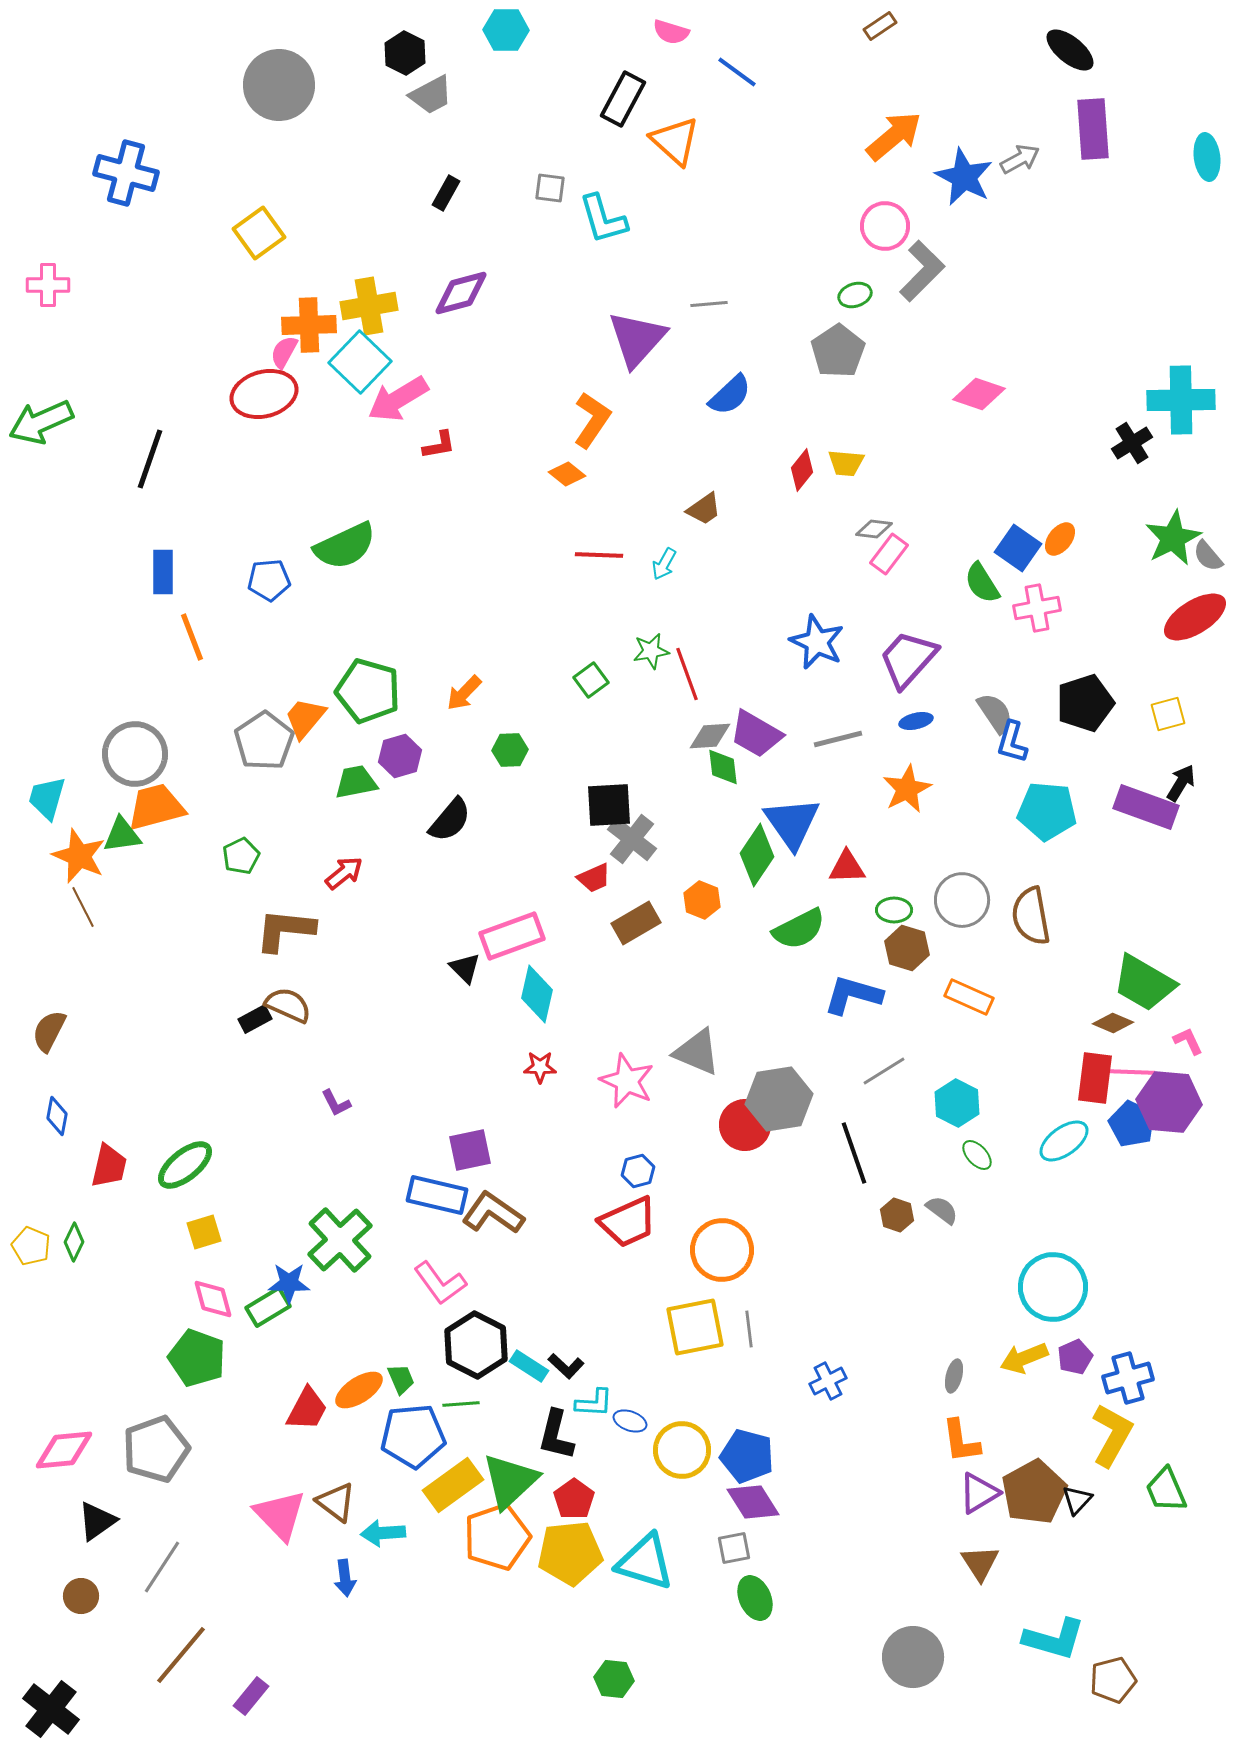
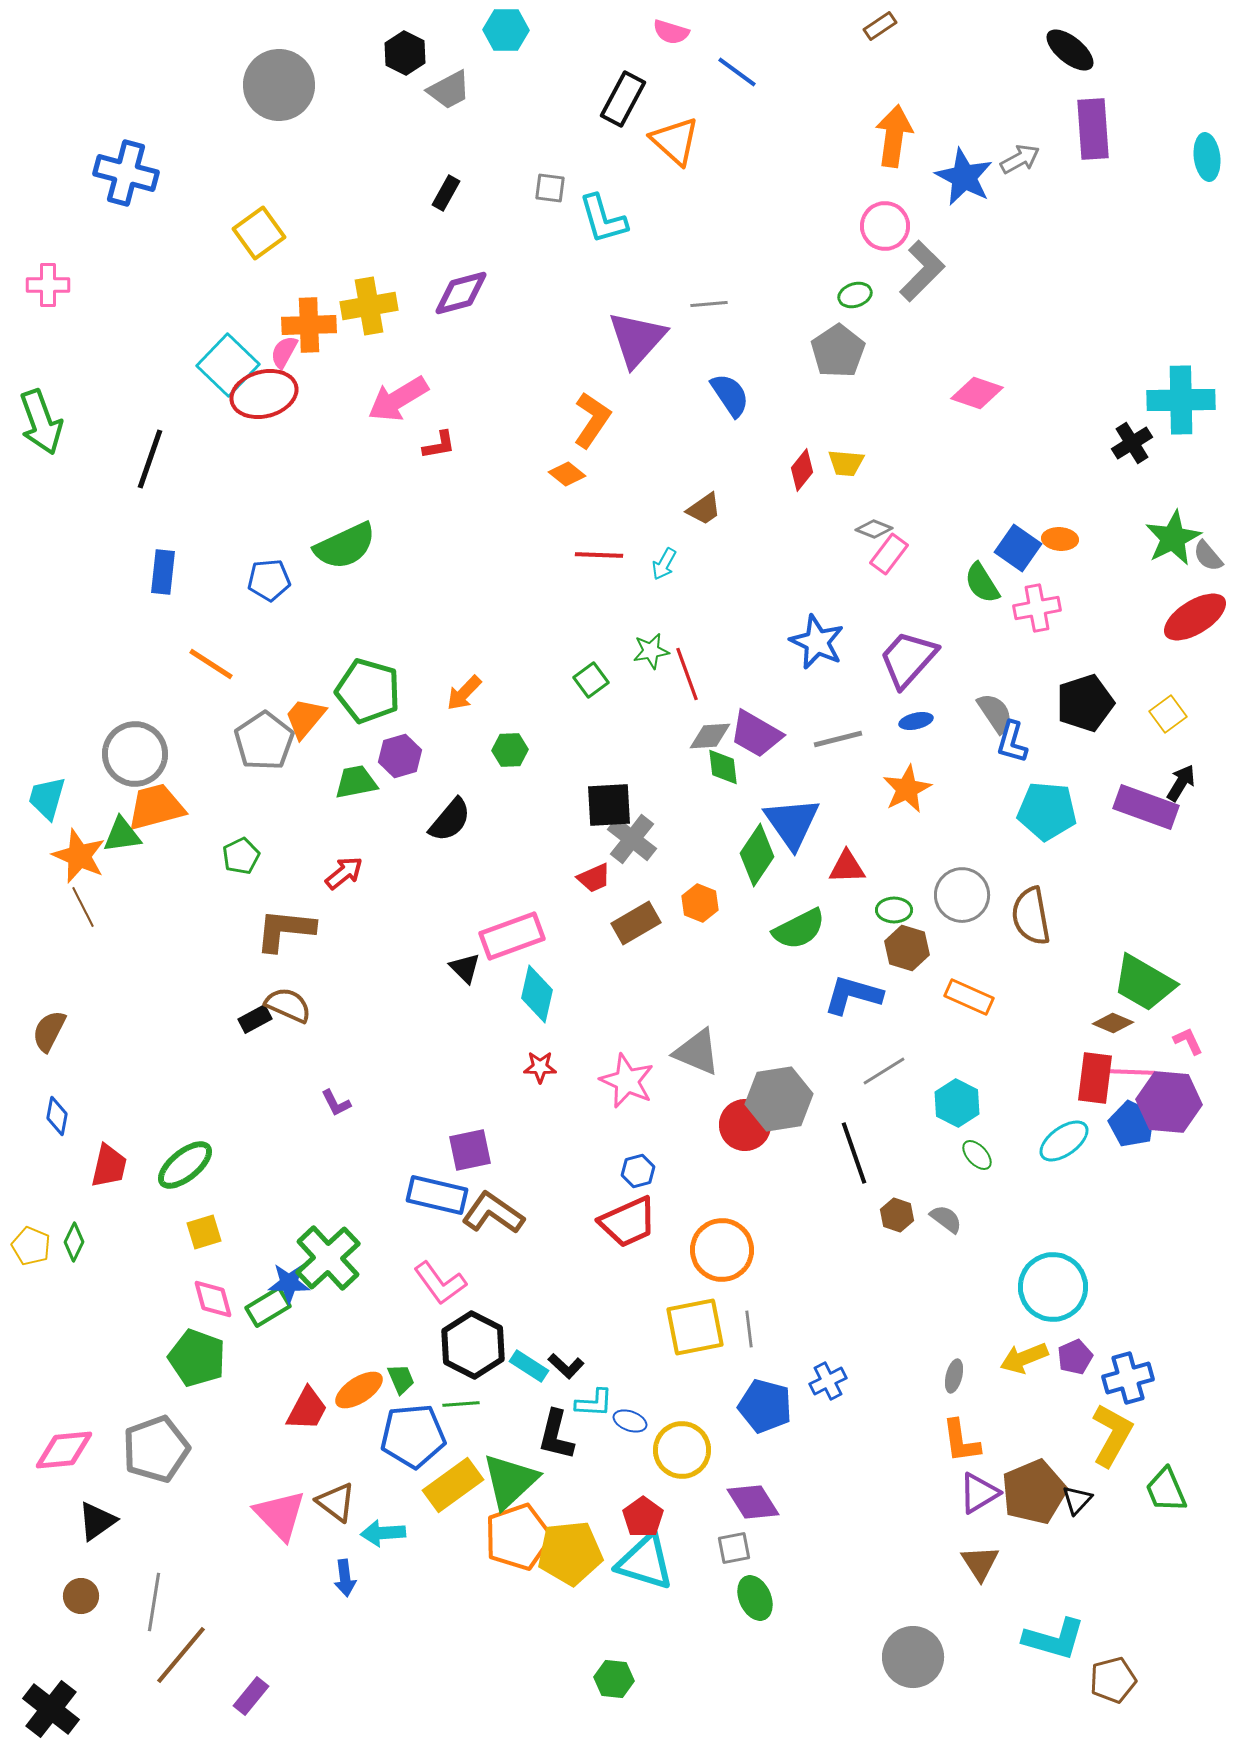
gray trapezoid at (431, 95): moved 18 px right, 5 px up
orange arrow at (894, 136): rotated 42 degrees counterclockwise
cyan square at (360, 362): moved 132 px left, 3 px down
pink diamond at (979, 394): moved 2 px left, 1 px up
blue semicircle at (730, 395): rotated 81 degrees counterclockwise
green arrow at (41, 422): rotated 86 degrees counterclockwise
gray diamond at (874, 529): rotated 15 degrees clockwise
orange ellipse at (1060, 539): rotated 56 degrees clockwise
blue rectangle at (163, 572): rotated 6 degrees clockwise
orange line at (192, 637): moved 19 px right, 27 px down; rotated 36 degrees counterclockwise
yellow square at (1168, 714): rotated 21 degrees counterclockwise
orange hexagon at (702, 900): moved 2 px left, 3 px down
gray circle at (962, 900): moved 5 px up
gray semicircle at (942, 1210): moved 4 px right, 9 px down
green cross at (340, 1240): moved 12 px left, 18 px down
black hexagon at (476, 1345): moved 3 px left
blue pentagon at (747, 1456): moved 18 px right, 50 px up
brown pentagon at (1034, 1492): rotated 6 degrees clockwise
red pentagon at (574, 1499): moved 69 px right, 18 px down
orange pentagon at (497, 1537): moved 21 px right
gray line at (162, 1567): moved 8 px left, 35 px down; rotated 24 degrees counterclockwise
